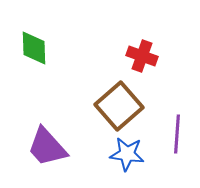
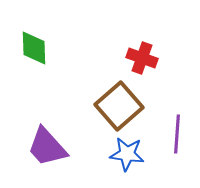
red cross: moved 2 px down
